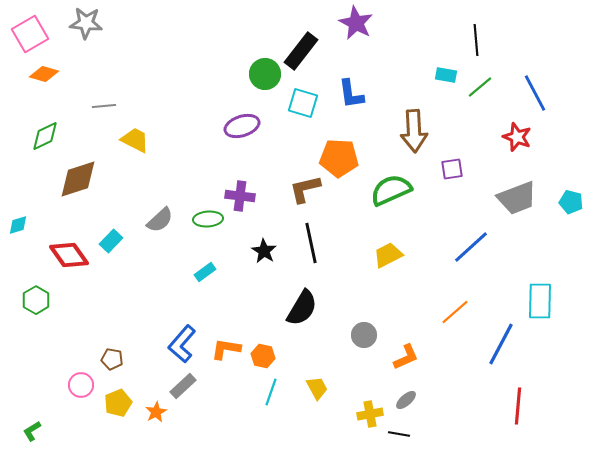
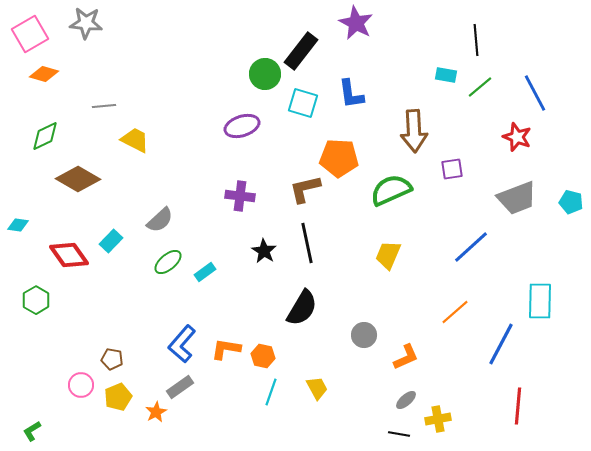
brown diamond at (78, 179): rotated 48 degrees clockwise
green ellipse at (208, 219): moved 40 px left, 43 px down; rotated 36 degrees counterclockwise
cyan diamond at (18, 225): rotated 25 degrees clockwise
black line at (311, 243): moved 4 px left
yellow trapezoid at (388, 255): rotated 40 degrees counterclockwise
gray rectangle at (183, 386): moved 3 px left, 1 px down; rotated 8 degrees clockwise
yellow pentagon at (118, 403): moved 6 px up
yellow cross at (370, 414): moved 68 px right, 5 px down
